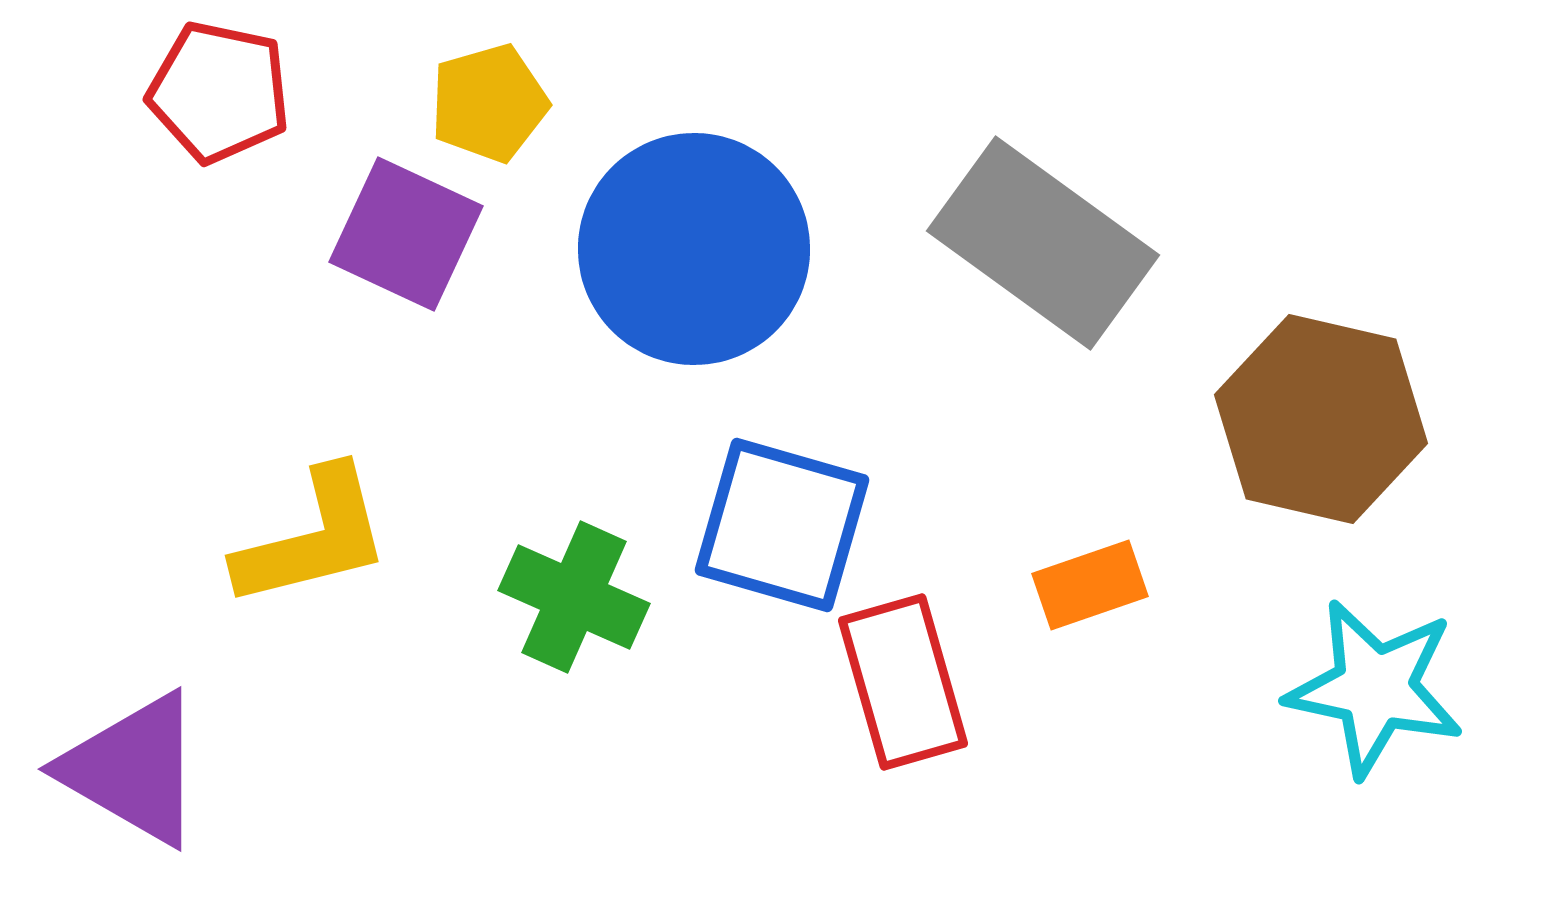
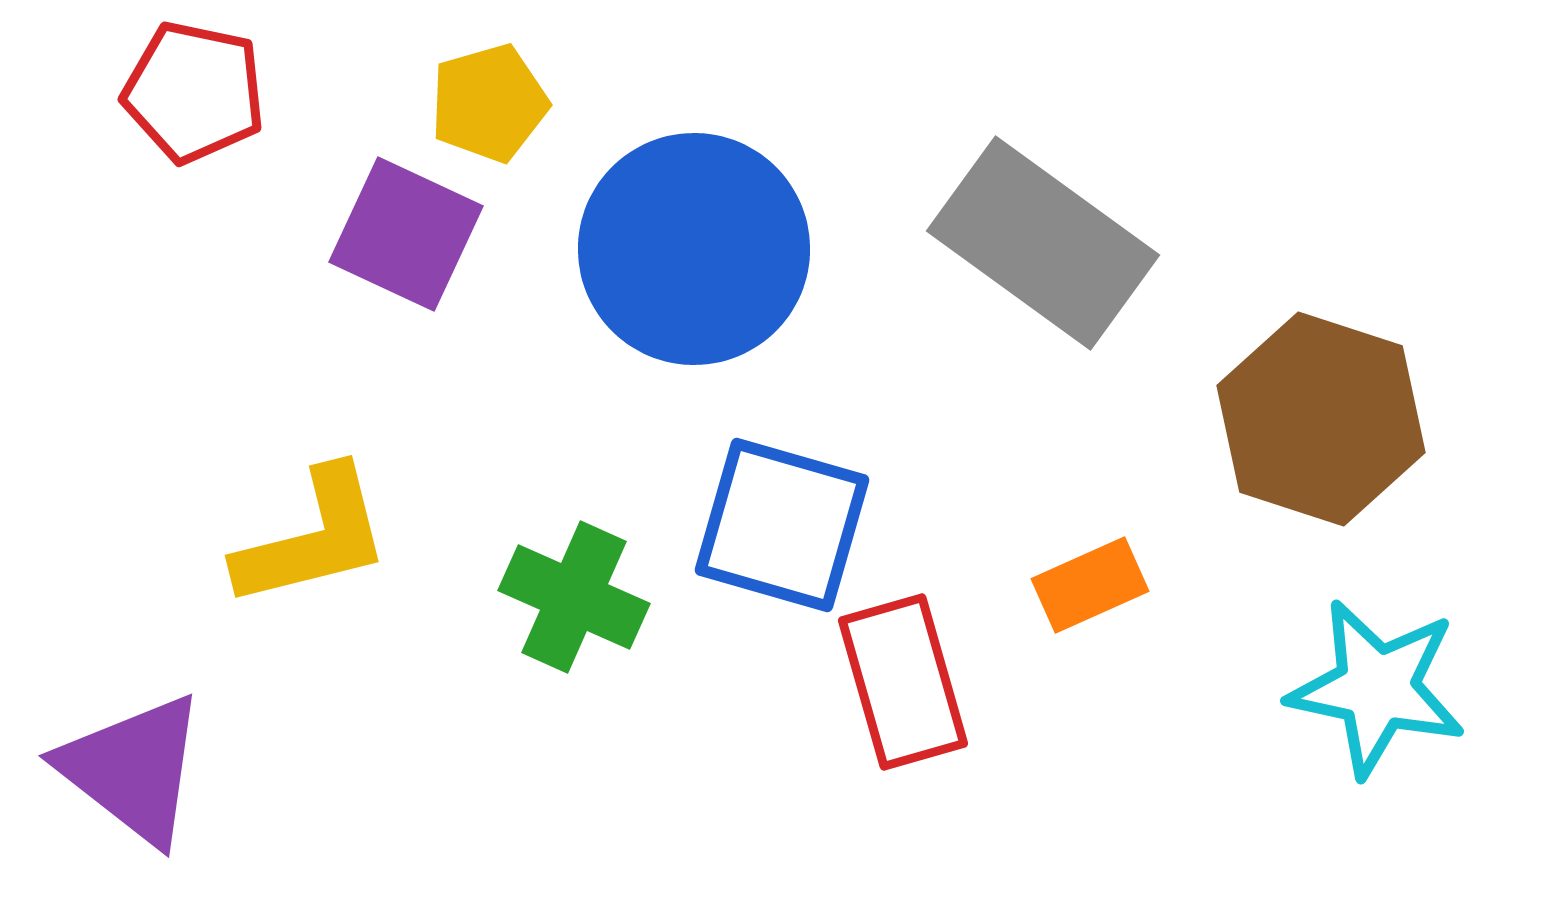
red pentagon: moved 25 px left
brown hexagon: rotated 5 degrees clockwise
orange rectangle: rotated 5 degrees counterclockwise
cyan star: moved 2 px right
purple triangle: rotated 8 degrees clockwise
